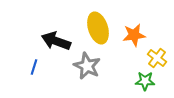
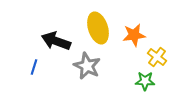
yellow cross: moved 1 px up
